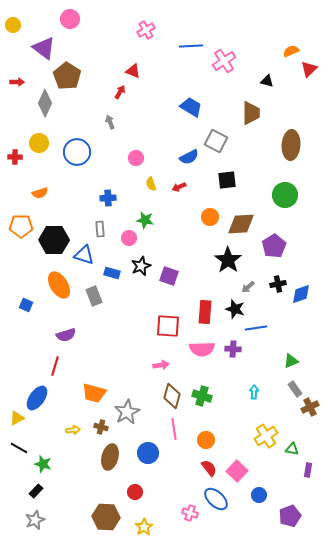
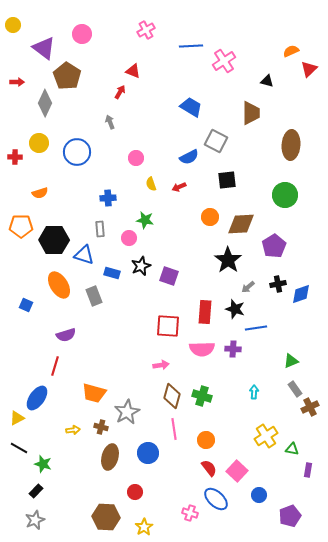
pink circle at (70, 19): moved 12 px right, 15 px down
